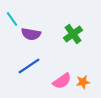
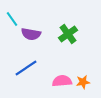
green cross: moved 5 px left
blue line: moved 3 px left, 2 px down
pink semicircle: rotated 150 degrees counterclockwise
